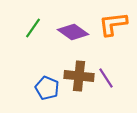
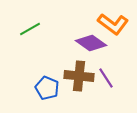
orange L-shape: rotated 136 degrees counterclockwise
green line: moved 3 px left, 1 px down; rotated 25 degrees clockwise
purple diamond: moved 18 px right, 11 px down
